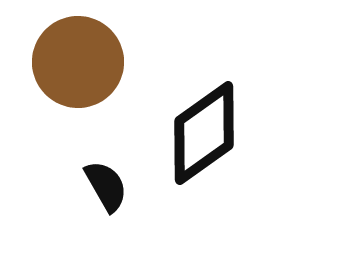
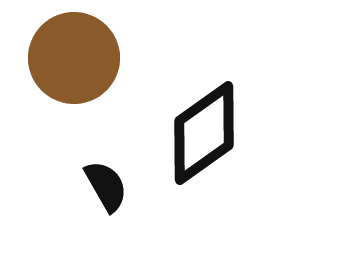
brown circle: moved 4 px left, 4 px up
